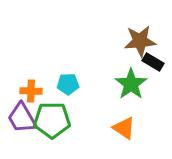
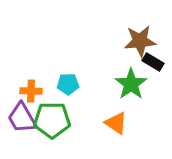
orange triangle: moved 8 px left, 5 px up
